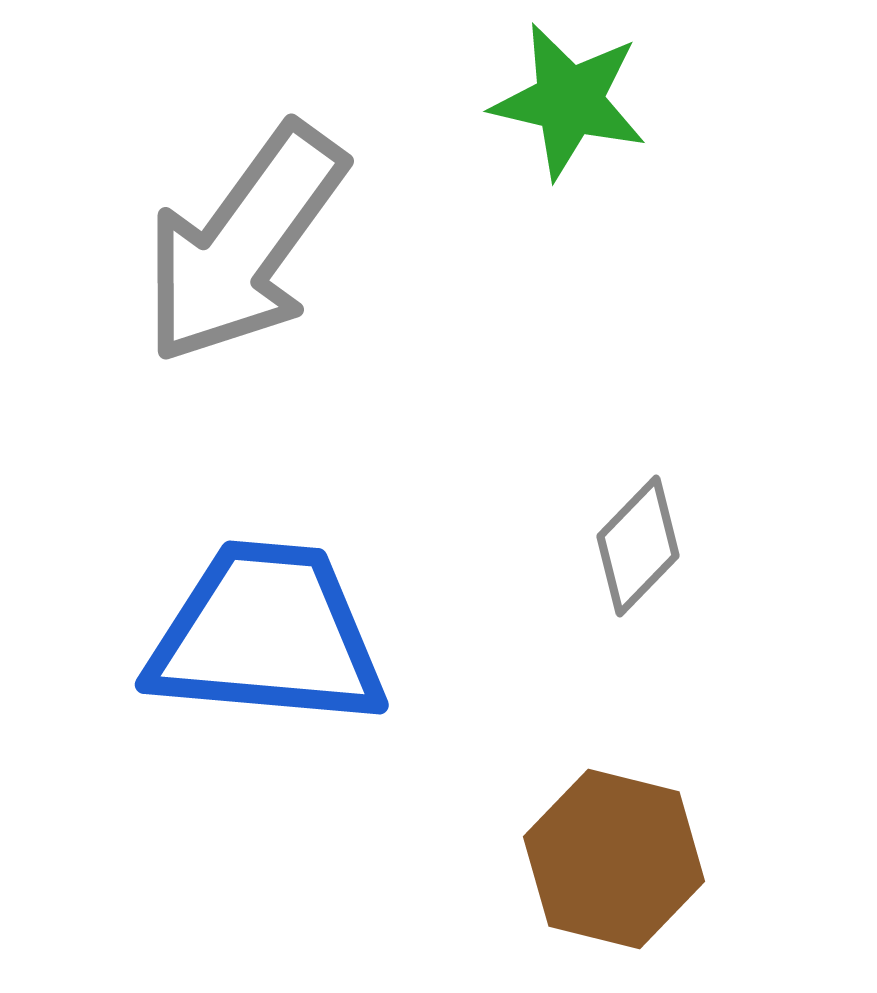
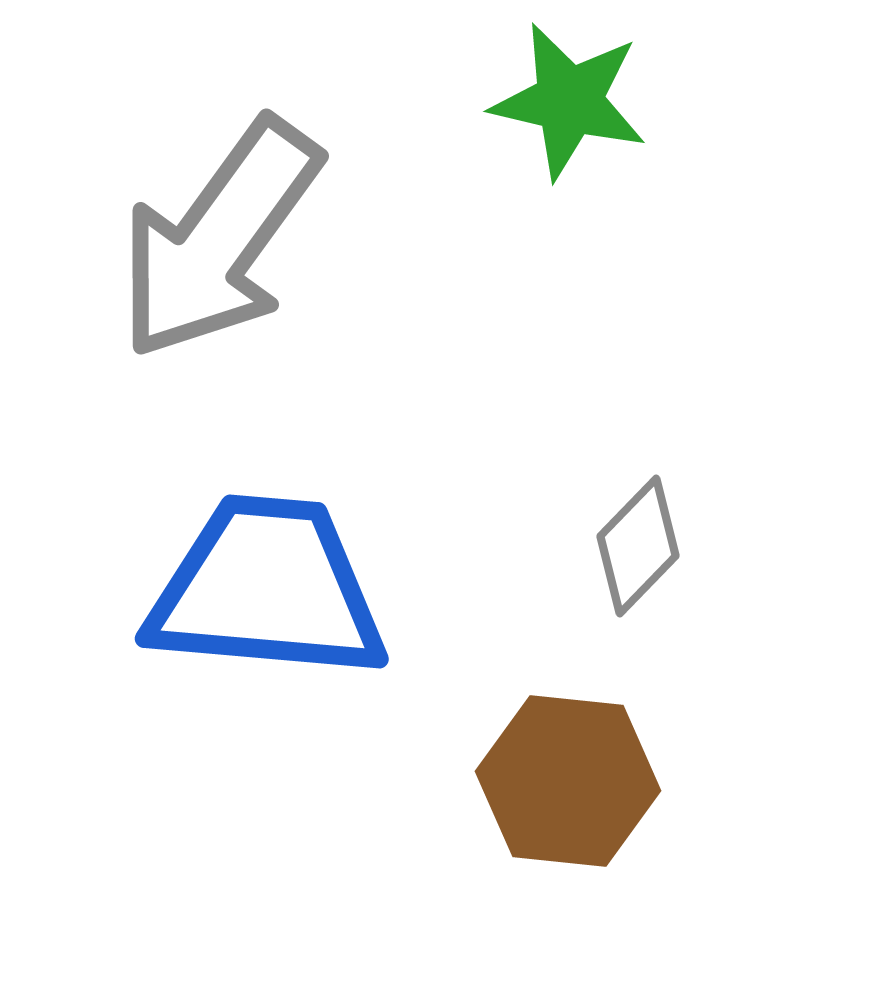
gray arrow: moved 25 px left, 5 px up
blue trapezoid: moved 46 px up
brown hexagon: moved 46 px left, 78 px up; rotated 8 degrees counterclockwise
